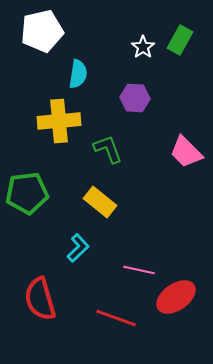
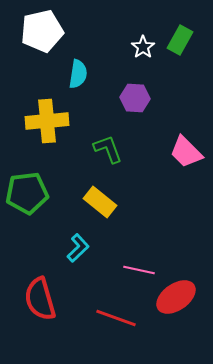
yellow cross: moved 12 px left
